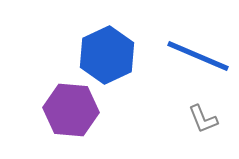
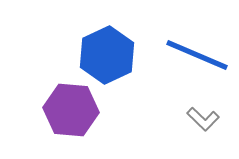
blue line: moved 1 px left, 1 px up
gray L-shape: rotated 24 degrees counterclockwise
